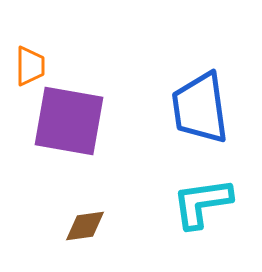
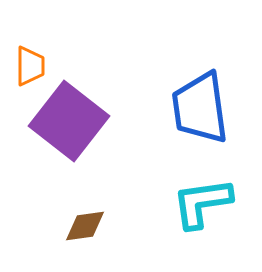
purple square: rotated 28 degrees clockwise
